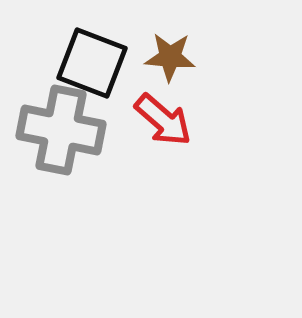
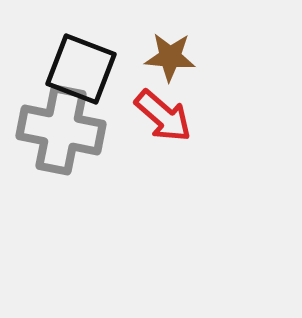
black square: moved 11 px left, 6 px down
red arrow: moved 4 px up
